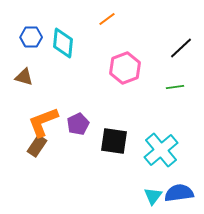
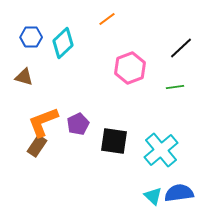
cyan diamond: rotated 40 degrees clockwise
pink hexagon: moved 5 px right
cyan triangle: rotated 24 degrees counterclockwise
